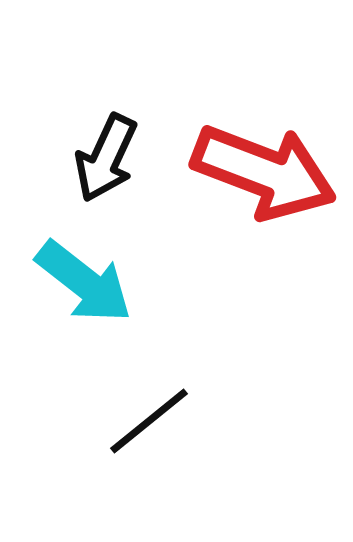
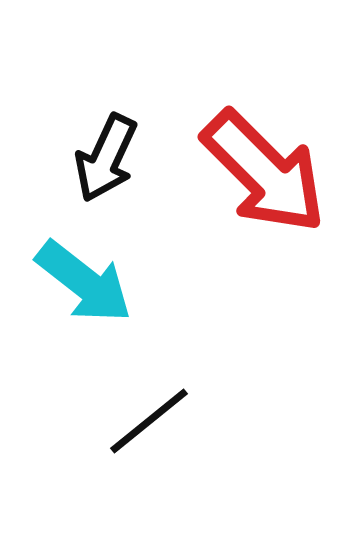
red arrow: rotated 24 degrees clockwise
